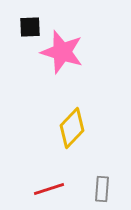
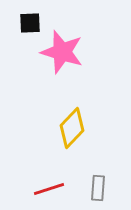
black square: moved 4 px up
gray rectangle: moved 4 px left, 1 px up
